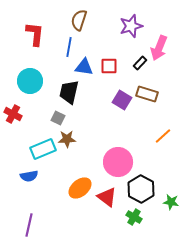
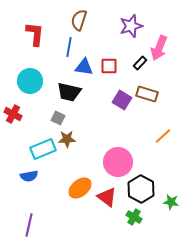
black trapezoid: rotated 90 degrees counterclockwise
